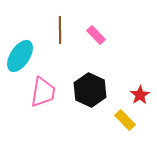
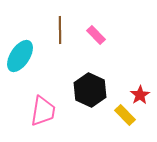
pink trapezoid: moved 19 px down
yellow rectangle: moved 5 px up
